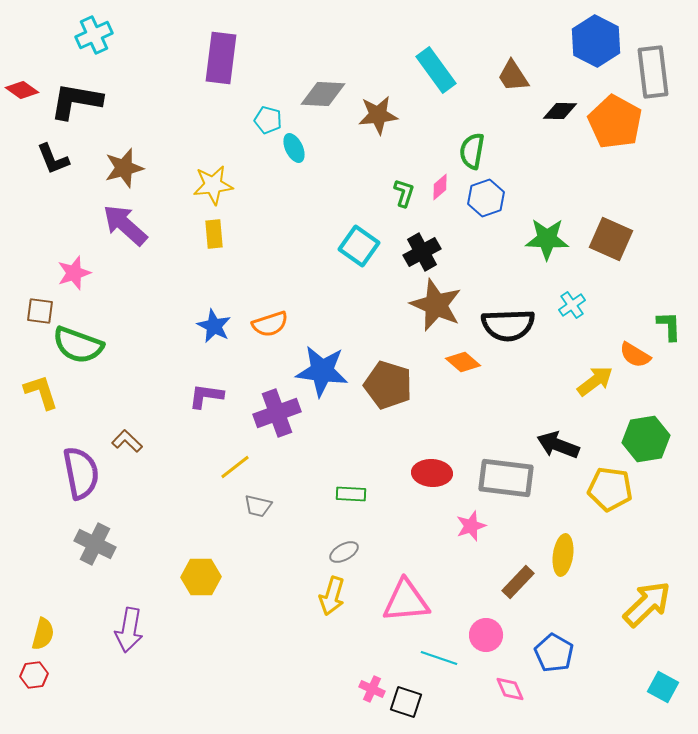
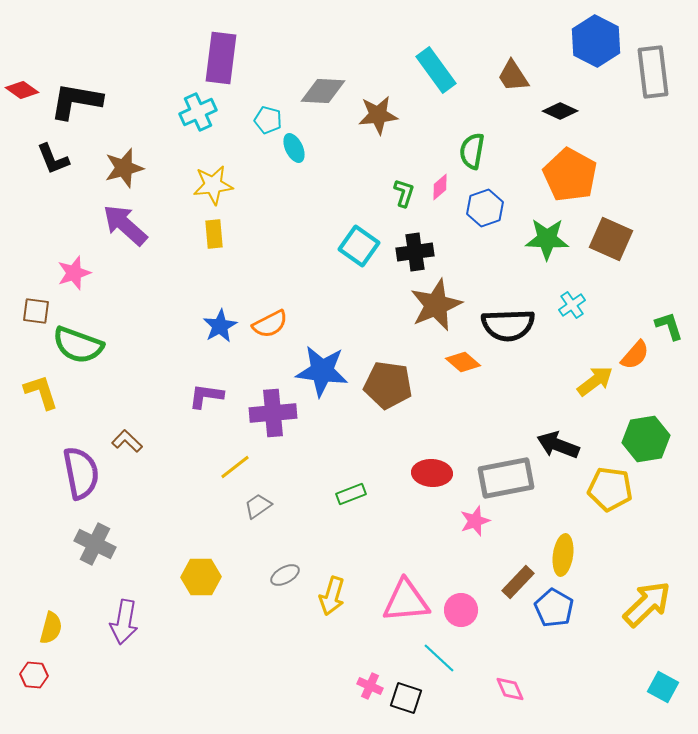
cyan cross at (94, 35): moved 104 px right, 77 px down
gray diamond at (323, 94): moved 3 px up
black diamond at (560, 111): rotated 24 degrees clockwise
orange pentagon at (615, 122): moved 45 px left, 53 px down
blue hexagon at (486, 198): moved 1 px left, 10 px down
black cross at (422, 252): moved 7 px left; rotated 21 degrees clockwise
brown star at (436, 305): rotated 26 degrees clockwise
brown square at (40, 311): moved 4 px left
orange semicircle at (270, 324): rotated 9 degrees counterclockwise
blue star at (214, 326): moved 6 px right; rotated 16 degrees clockwise
green L-shape at (669, 326): rotated 16 degrees counterclockwise
orange semicircle at (635, 355): rotated 80 degrees counterclockwise
brown pentagon at (388, 385): rotated 9 degrees counterclockwise
purple cross at (277, 413): moved 4 px left; rotated 15 degrees clockwise
gray rectangle at (506, 478): rotated 18 degrees counterclockwise
green rectangle at (351, 494): rotated 24 degrees counterclockwise
gray trapezoid at (258, 506): rotated 132 degrees clockwise
pink star at (471, 526): moved 4 px right, 5 px up
gray ellipse at (344, 552): moved 59 px left, 23 px down
purple arrow at (129, 630): moved 5 px left, 8 px up
yellow semicircle at (43, 634): moved 8 px right, 6 px up
pink circle at (486, 635): moved 25 px left, 25 px up
blue pentagon at (554, 653): moved 45 px up
cyan line at (439, 658): rotated 24 degrees clockwise
red hexagon at (34, 675): rotated 12 degrees clockwise
pink cross at (372, 689): moved 2 px left, 3 px up
black square at (406, 702): moved 4 px up
